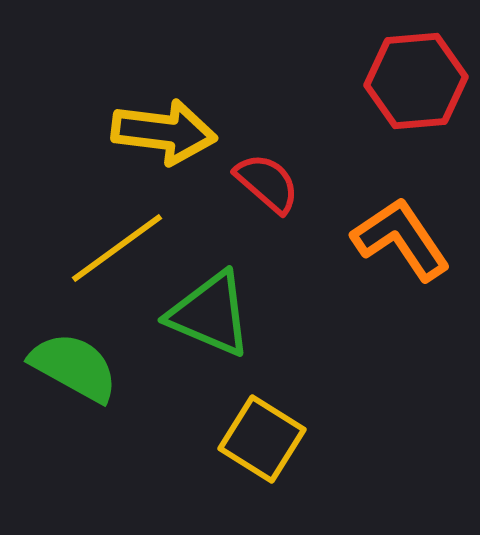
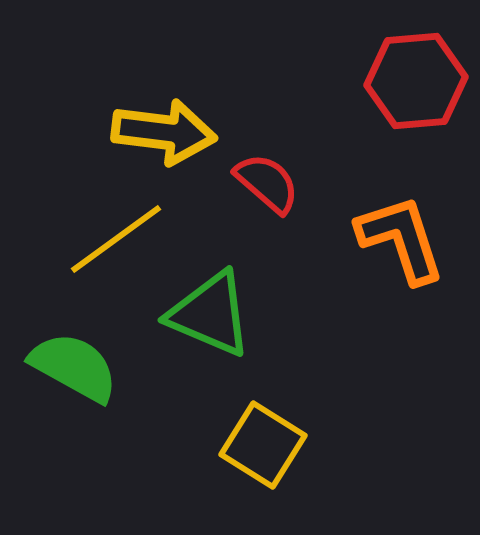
orange L-shape: rotated 16 degrees clockwise
yellow line: moved 1 px left, 9 px up
yellow square: moved 1 px right, 6 px down
